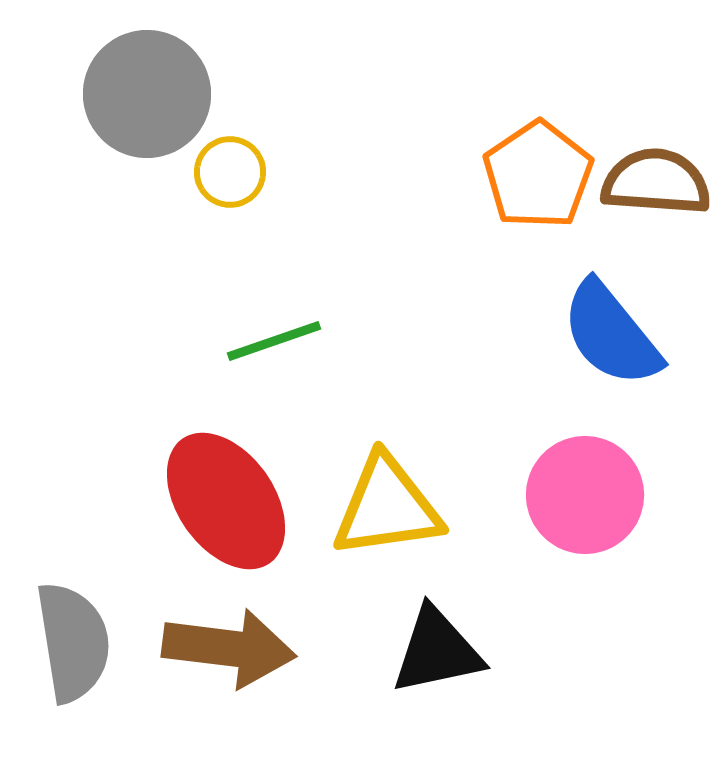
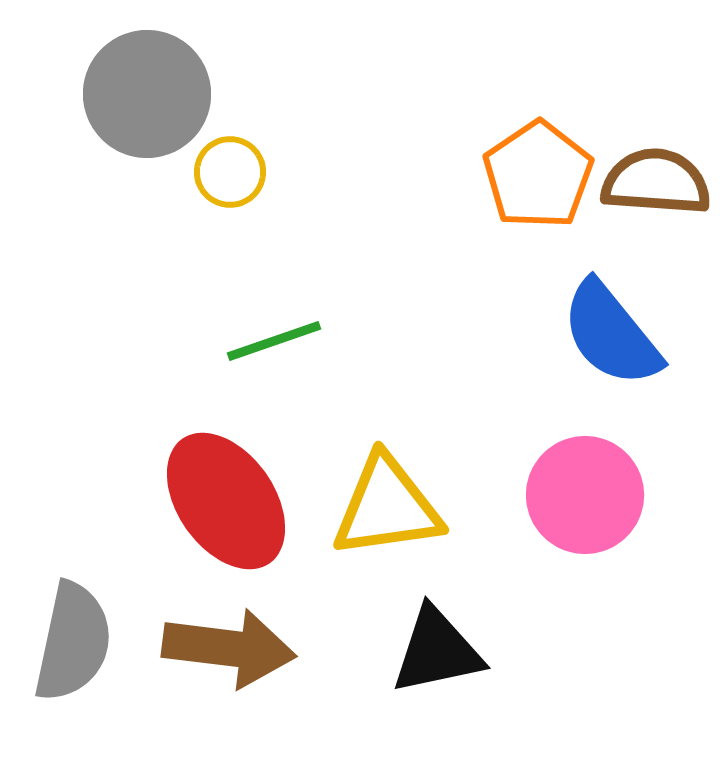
gray semicircle: rotated 21 degrees clockwise
